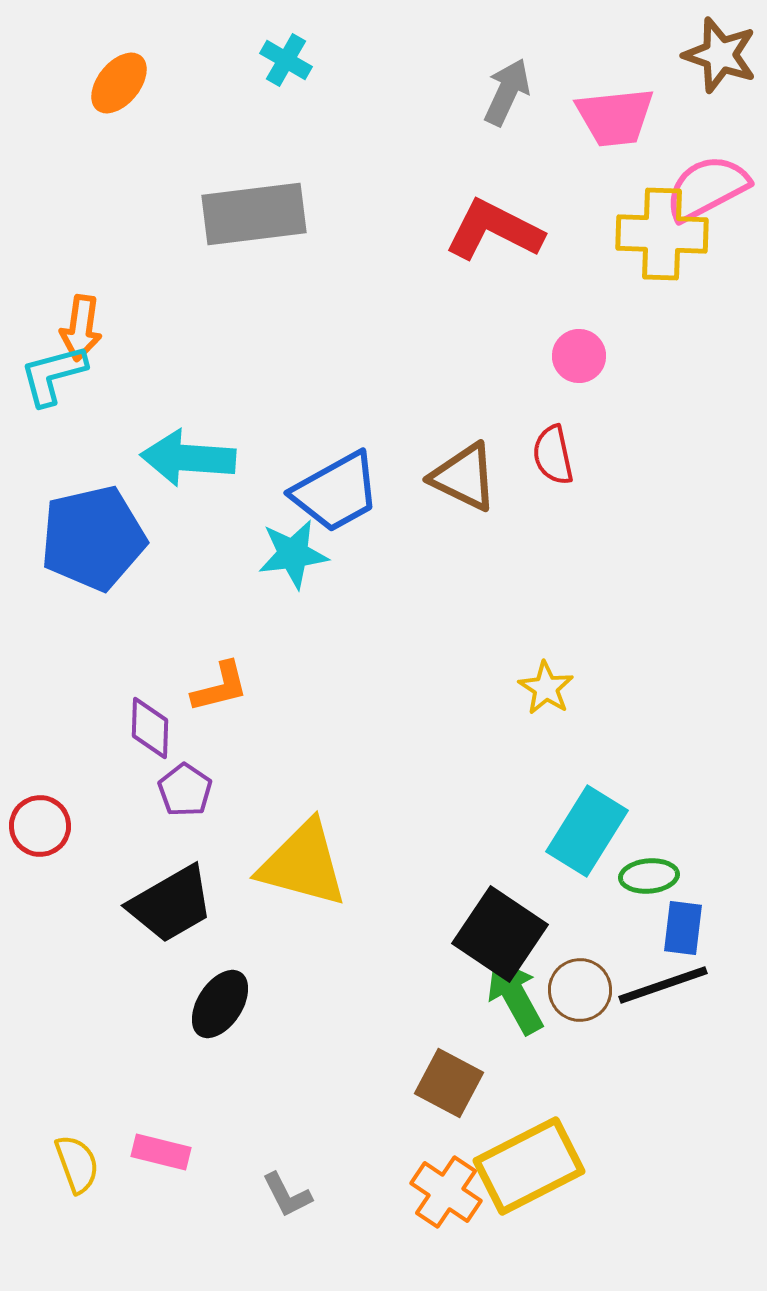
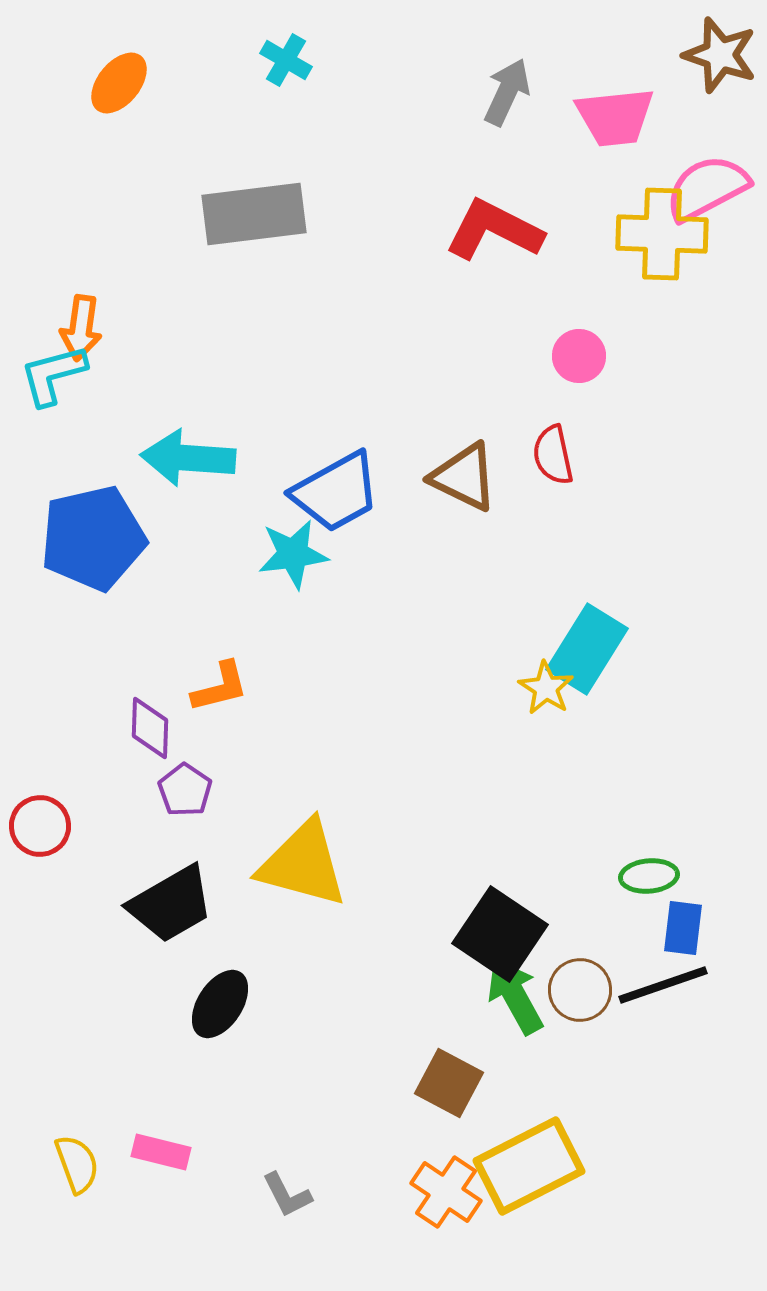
cyan rectangle: moved 182 px up
